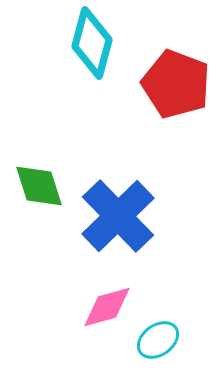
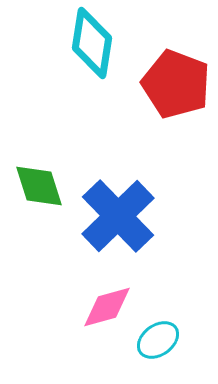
cyan diamond: rotated 6 degrees counterclockwise
